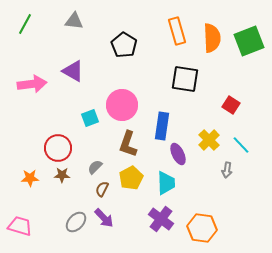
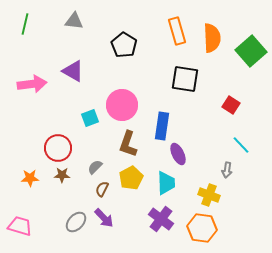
green line: rotated 15 degrees counterclockwise
green square: moved 2 px right, 10 px down; rotated 20 degrees counterclockwise
yellow cross: moved 55 px down; rotated 25 degrees counterclockwise
